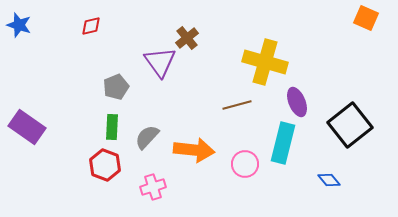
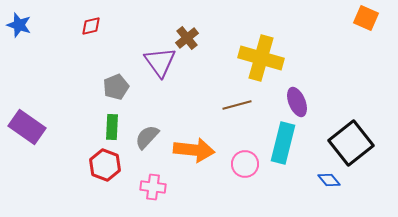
yellow cross: moved 4 px left, 4 px up
black square: moved 1 px right, 18 px down
pink cross: rotated 25 degrees clockwise
